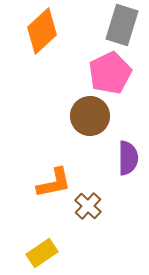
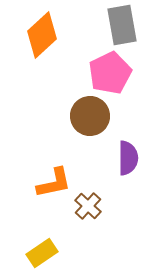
gray rectangle: rotated 27 degrees counterclockwise
orange diamond: moved 4 px down
